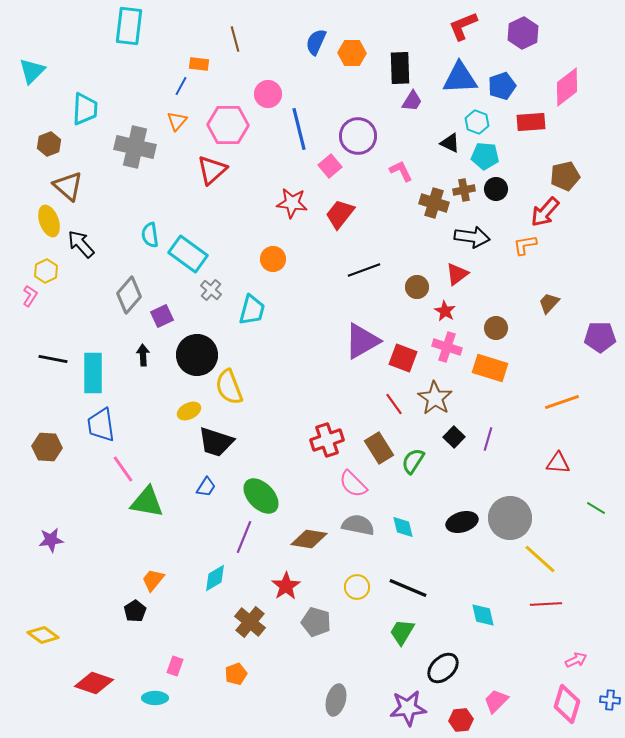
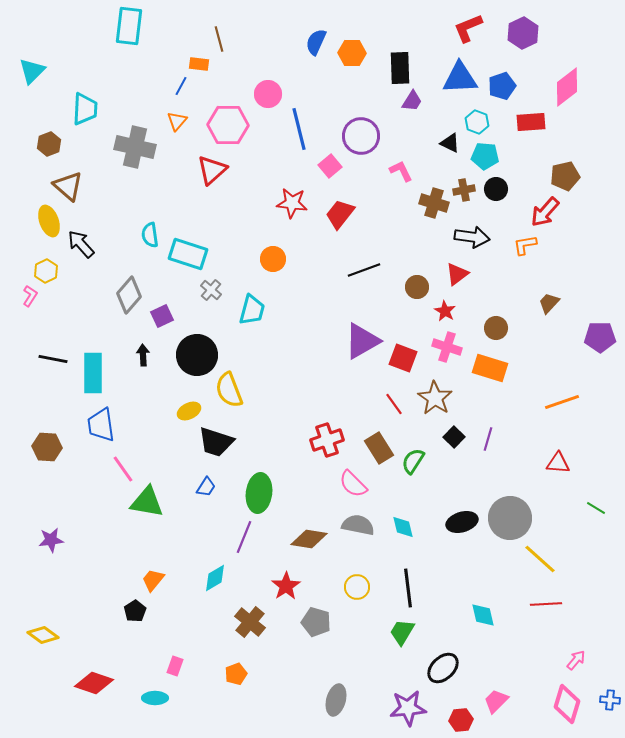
red L-shape at (463, 26): moved 5 px right, 2 px down
brown line at (235, 39): moved 16 px left
purple circle at (358, 136): moved 3 px right
cyan rectangle at (188, 254): rotated 18 degrees counterclockwise
yellow semicircle at (229, 387): moved 3 px down
green ellipse at (261, 496): moved 2 px left, 3 px up; rotated 51 degrees clockwise
black line at (408, 588): rotated 60 degrees clockwise
pink arrow at (576, 660): rotated 25 degrees counterclockwise
